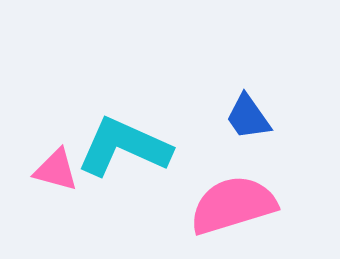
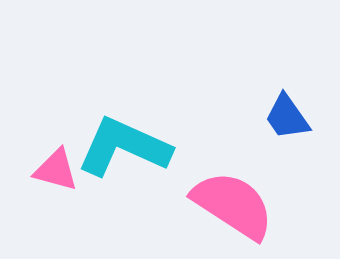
blue trapezoid: moved 39 px right
pink semicircle: rotated 50 degrees clockwise
